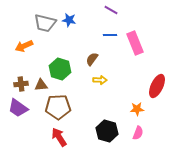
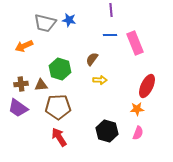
purple line: rotated 56 degrees clockwise
red ellipse: moved 10 px left
